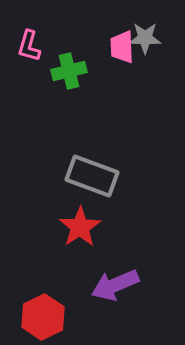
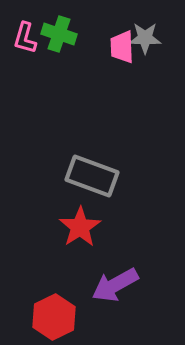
pink L-shape: moved 4 px left, 8 px up
green cross: moved 10 px left, 37 px up; rotated 32 degrees clockwise
purple arrow: rotated 6 degrees counterclockwise
red hexagon: moved 11 px right
